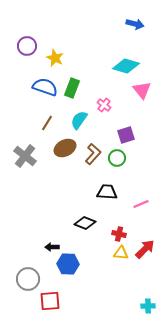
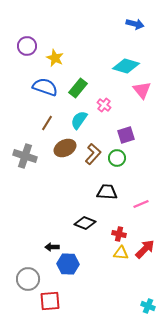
green rectangle: moved 6 px right; rotated 18 degrees clockwise
gray cross: rotated 20 degrees counterclockwise
cyan cross: rotated 24 degrees clockwise
